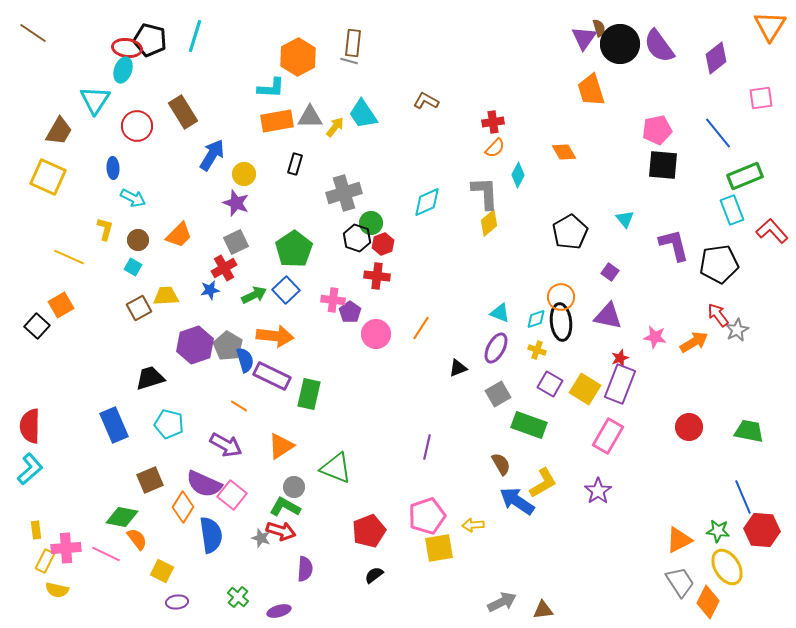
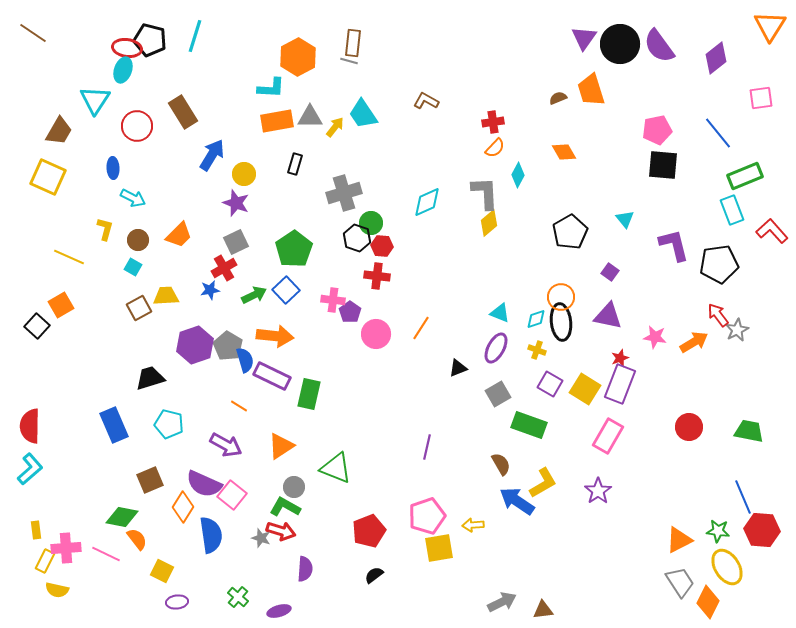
brown semicircle at (599, 28): moved 41 px left, 70 px down; rotated 96 degrees counterclockwise
red hexagon at (383, 244): moved 1 px left, 2 px down; rotated 25 degrees clockwise
